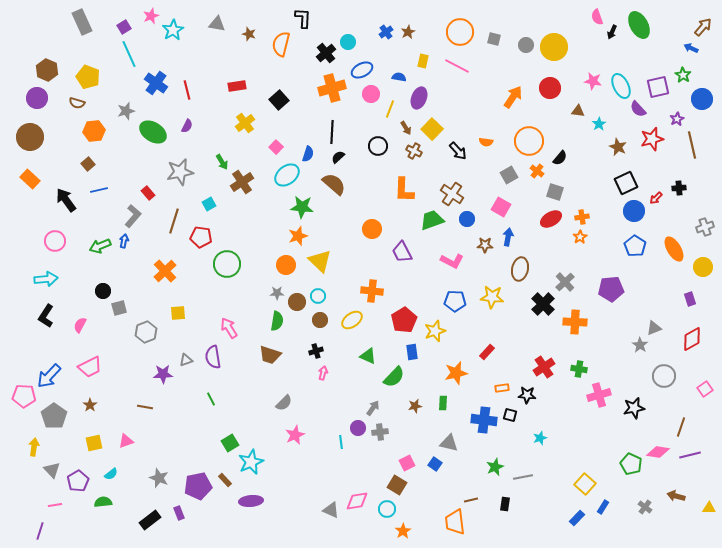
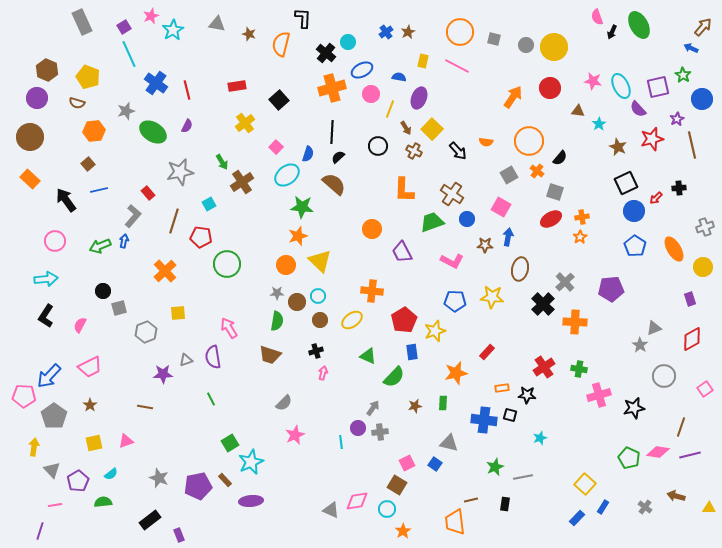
black cross at (326, 53): rotated 12 degrees counterclockwise
green trapezoid at (432, 220): moved 2 px down
green pentagon at (631, 464): moved 2 px left, 6 px up
purple rectangle at (179, 513): moved 22 px down
